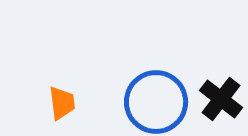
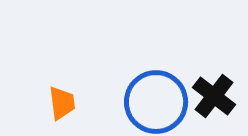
black cross: moved 7 px left, 3 px up
